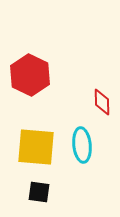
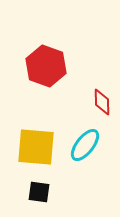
red hexagon: moved 16 px right, 9 px up; rotated 6 degrees counterclockwise
cyan ellipse: moved 3 px right; rotated 44 degrees clockwise
